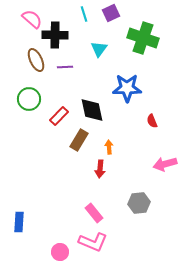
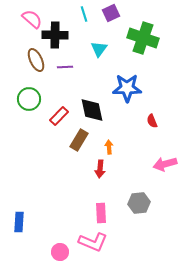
pink rectangle: moved 7 px right; rotated 36 degrees clockwise
